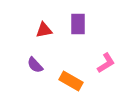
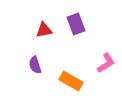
purple rectangle: moved 2 px left; rotated 20 degrees counterclockwise
purple semicircle: rotated 24 degrees clockwise
